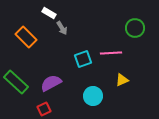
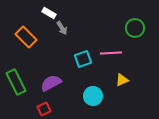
green rectangle: rotated 20 degrees clockwise
